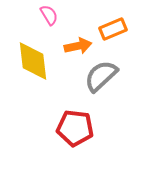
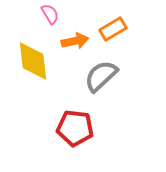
pink semicircle: moved 1 px right, 1 px up
orange rectangle: rotated 8 degrees counterclockwise
orange arrow: moved 3 px left, 5 px up
